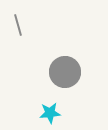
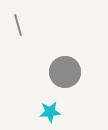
cyan star: moved 1 px up
